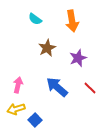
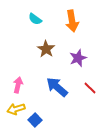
brown star: moved 1 px left, 1 px down; rotated 12 degrees counterclockwise
